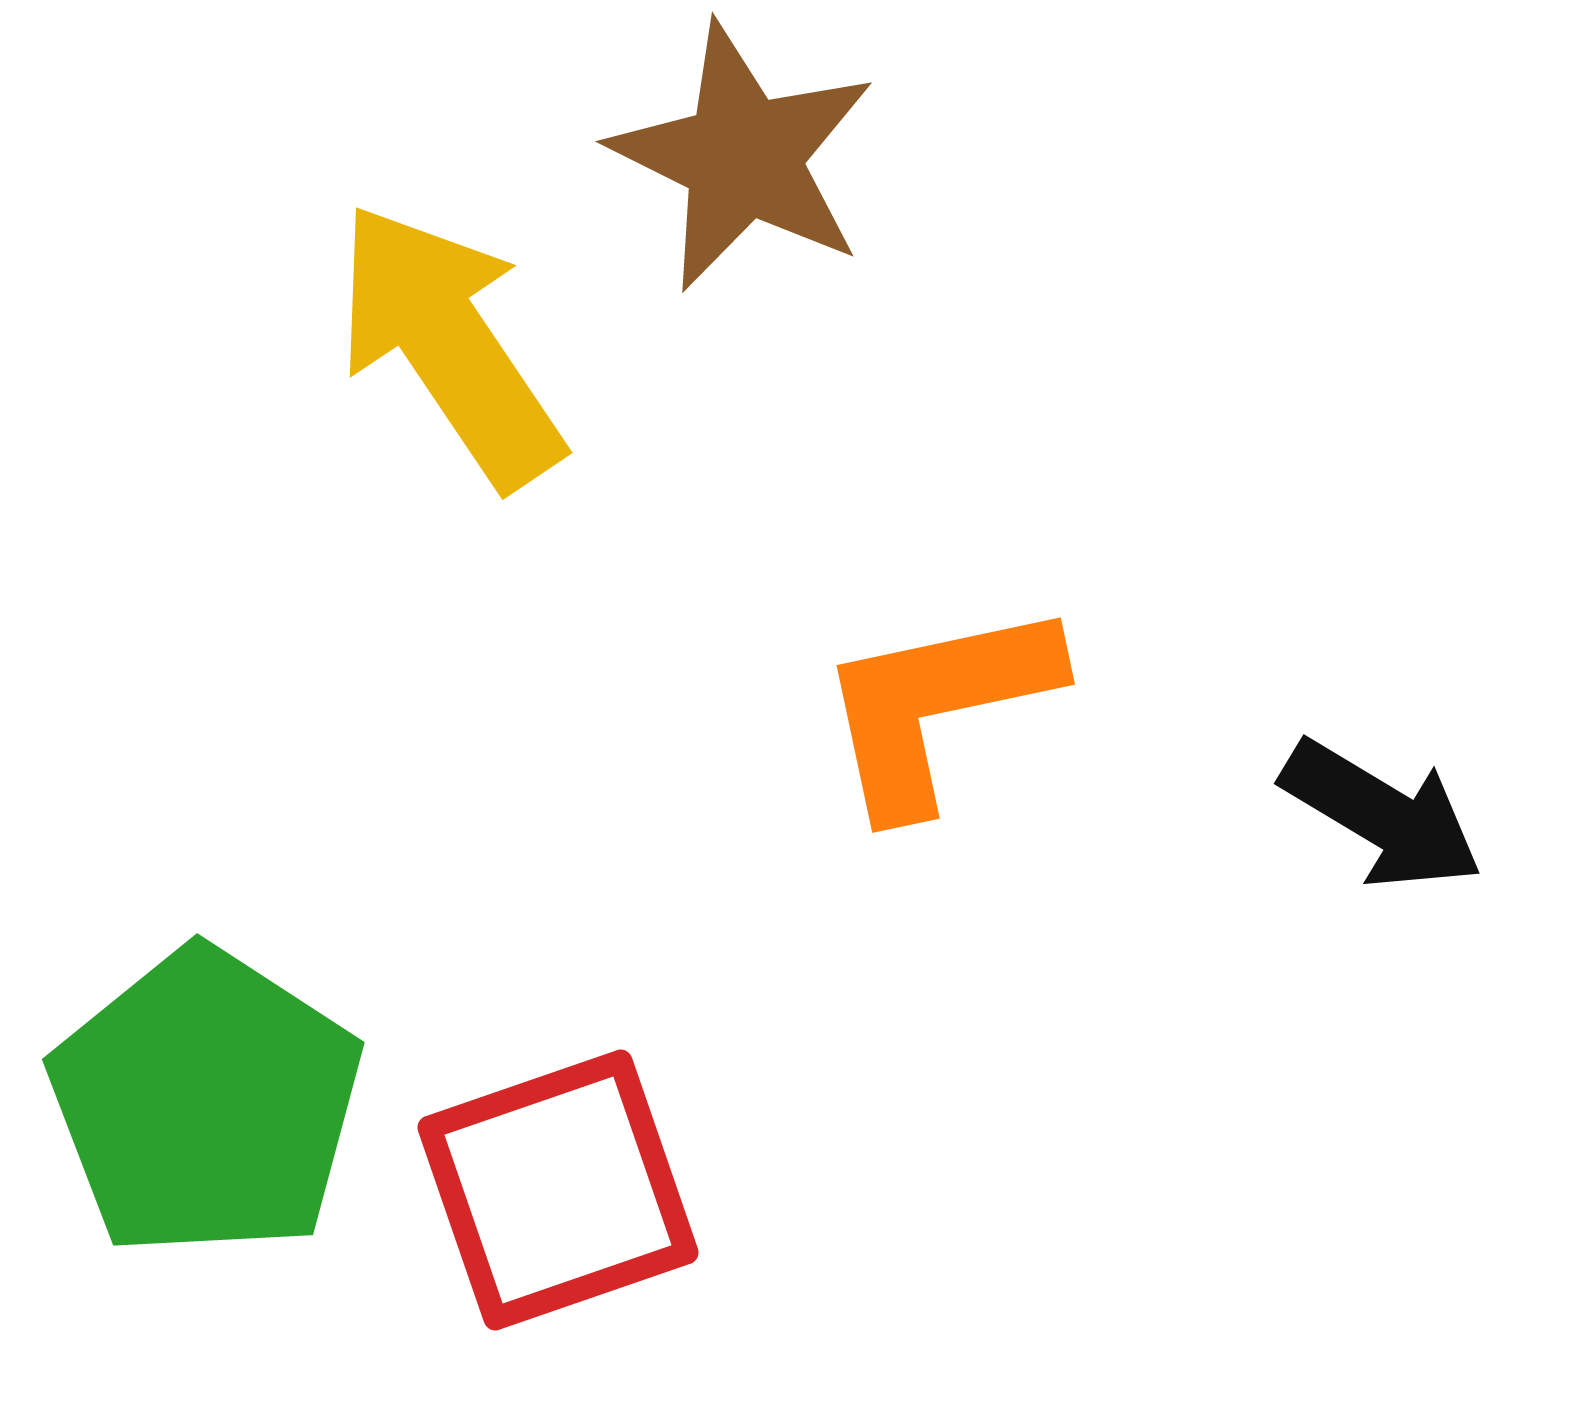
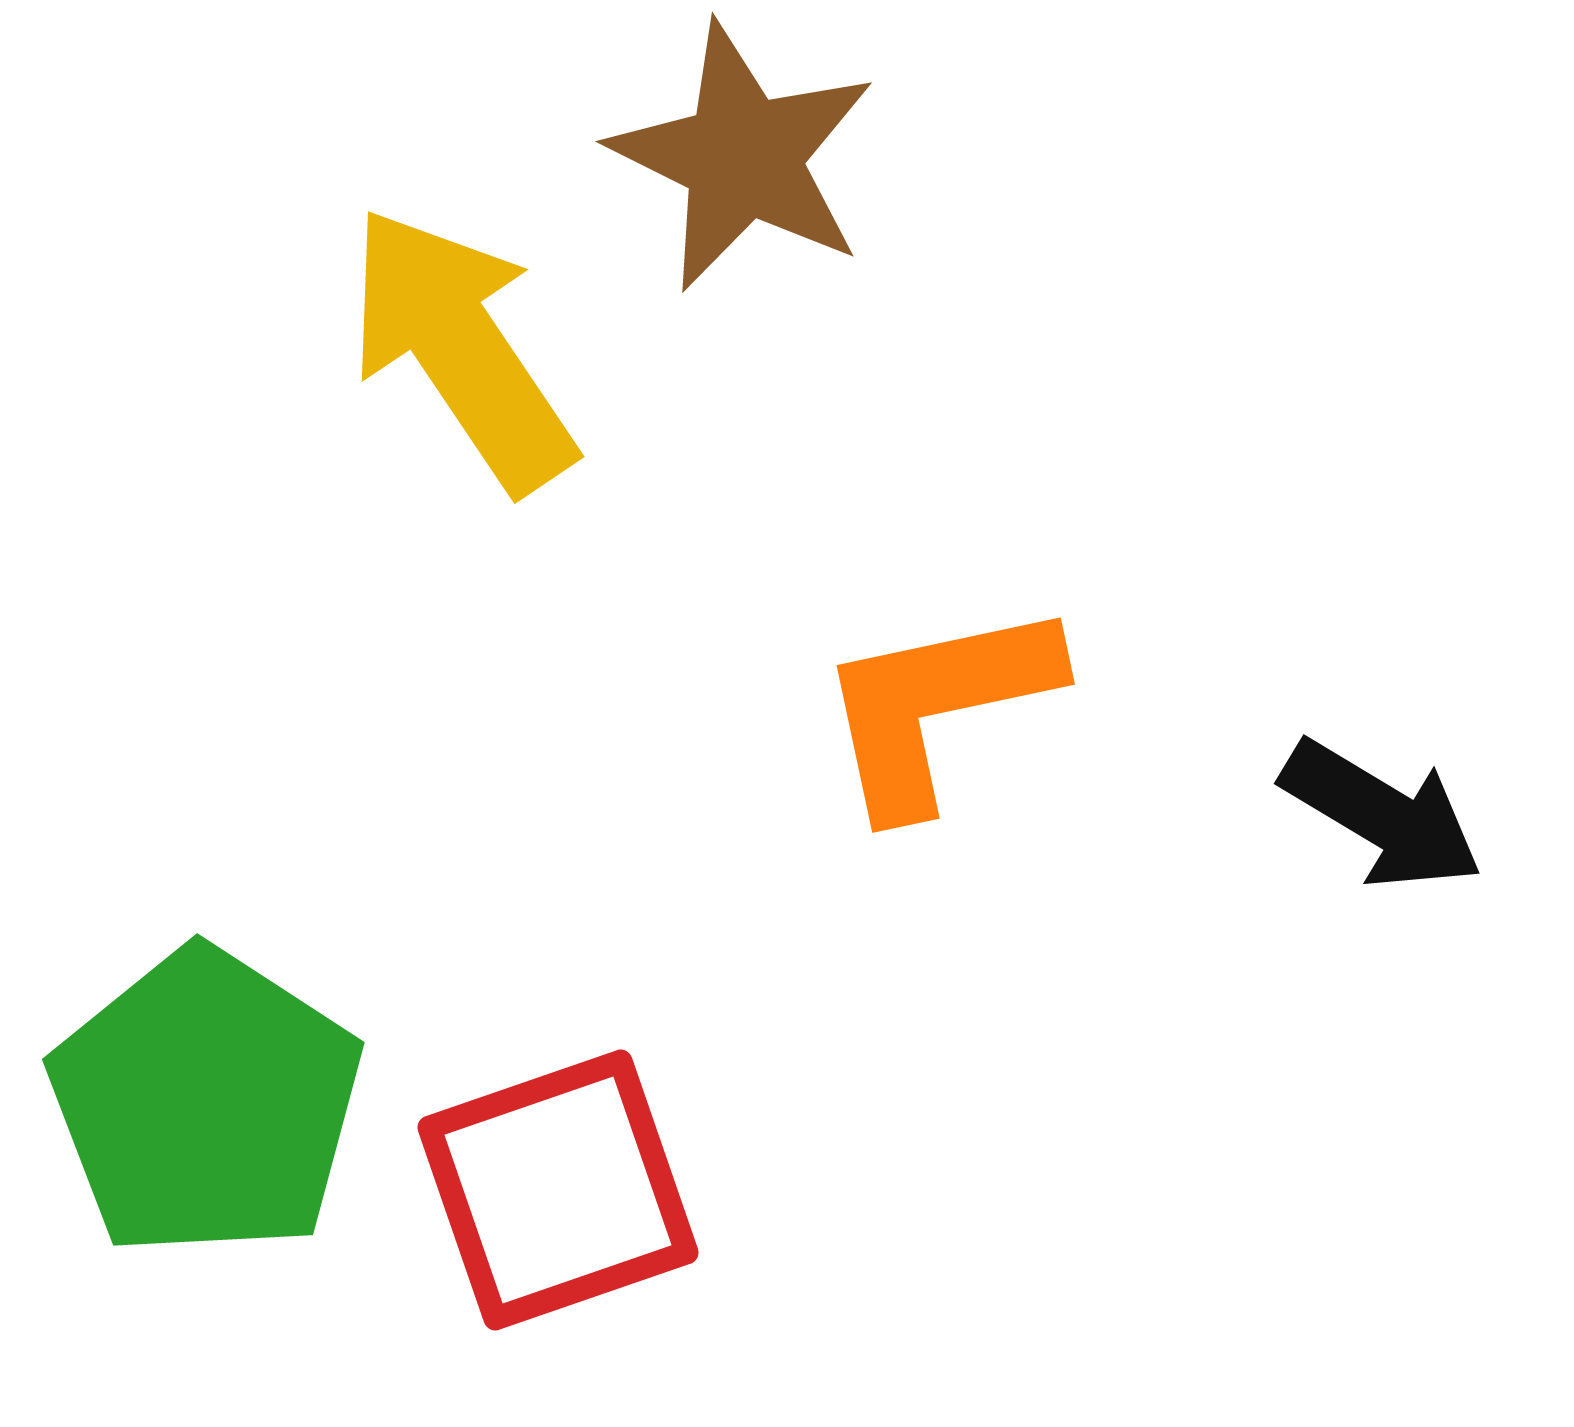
yellow arrow: moved 12 px right, 4 px down
